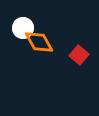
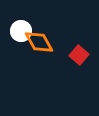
white circle: moved 2 px left, 3 px down
